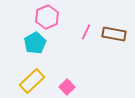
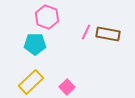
pink hexagon: rotated 15 degrees counterclockwise
brown rectangle: moved 6 px left
cyan pentagon: moved 1 px down; rotated 30 degrees clockwise
yellow rectangle: moved 1 px left, 1 px down
